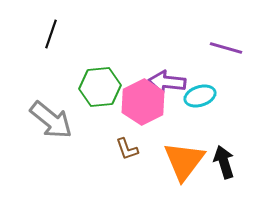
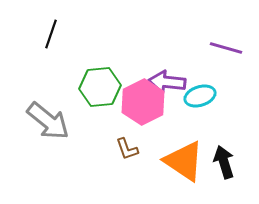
gray arrow: moved 3 px left, 1 px down
orange triangle: rotated 33 degrees counterclockwise
